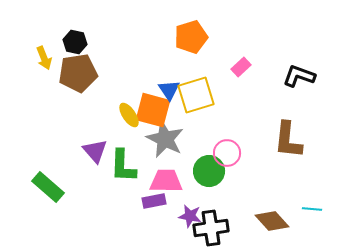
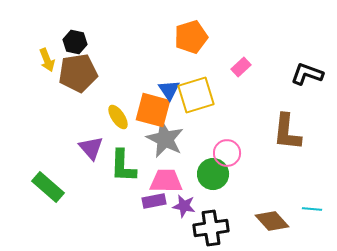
yellow arrow: moved 3 px right, 2 px down
black L-shape: moved 8 px right, 2 px up
yellow ellipse: moved 11 px left, 2 px down
brown L-shape: moved 1 px left, 8 px up
purple triangle: moved 4 px left, 3 px up
green circle: moved 4 px right, 3 px down
purple star: moved 6 px left, 10 px up
